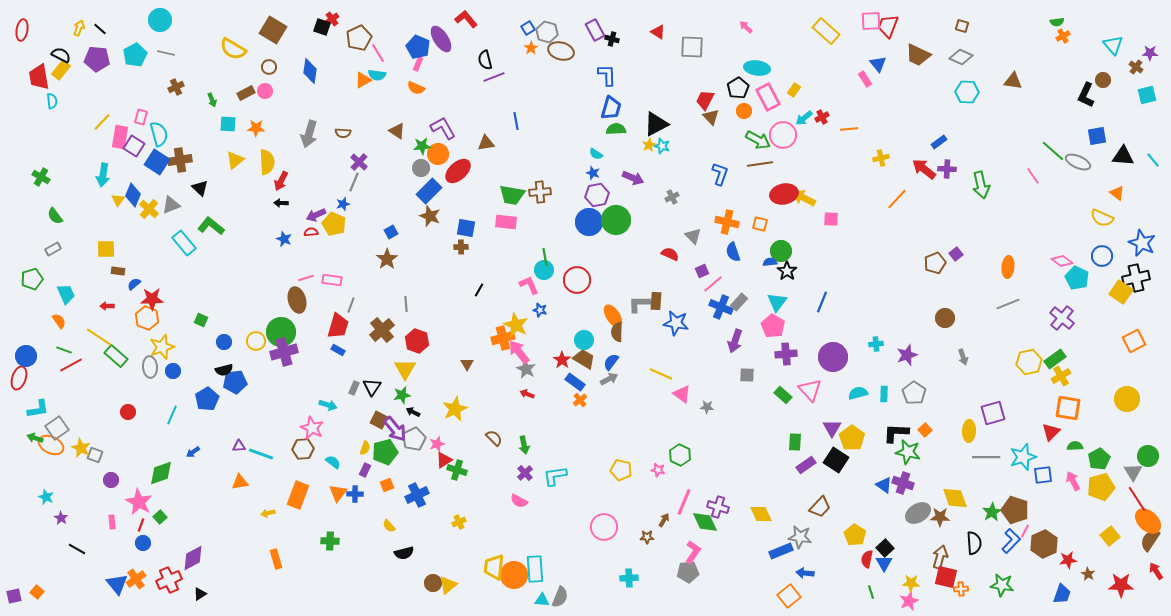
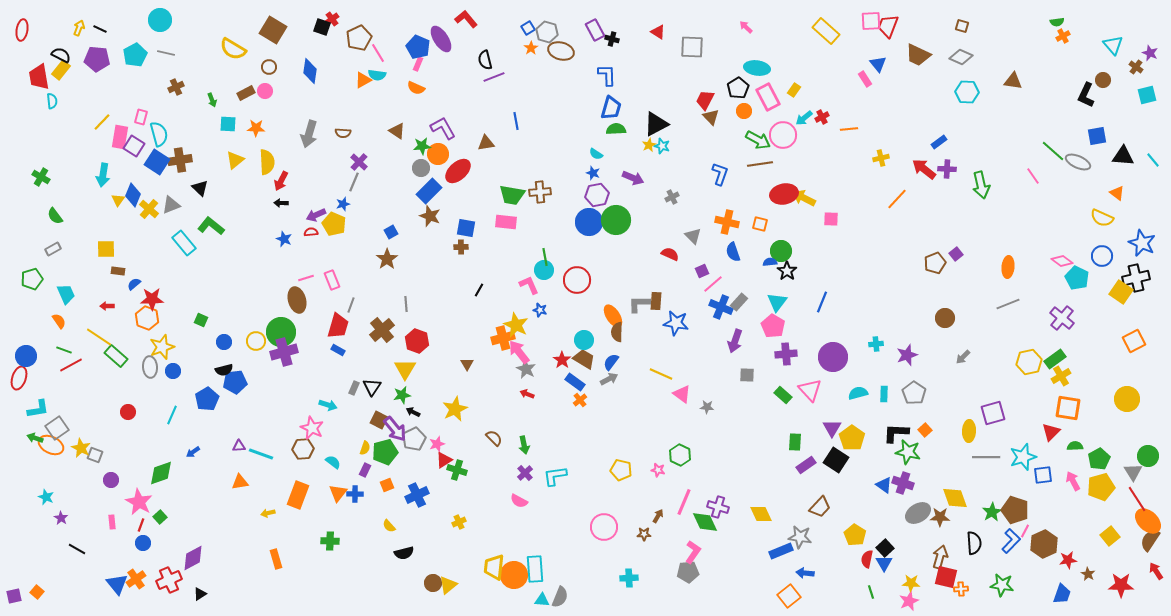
black line at (100, 29): rotated 16 degrees counterclockwise
purple star at (1150, 53): rotated 21 degrees clockwise
pink rectangle at (332, 280): rotated 60 degrees clockwise
gray arrow at (963, 357): rotated 63 degrees clockwise
brown arrow at (664, 520): moved 6 px left, 4 px up
brown star at (647, 537): moved 3 px left, 3 px up
